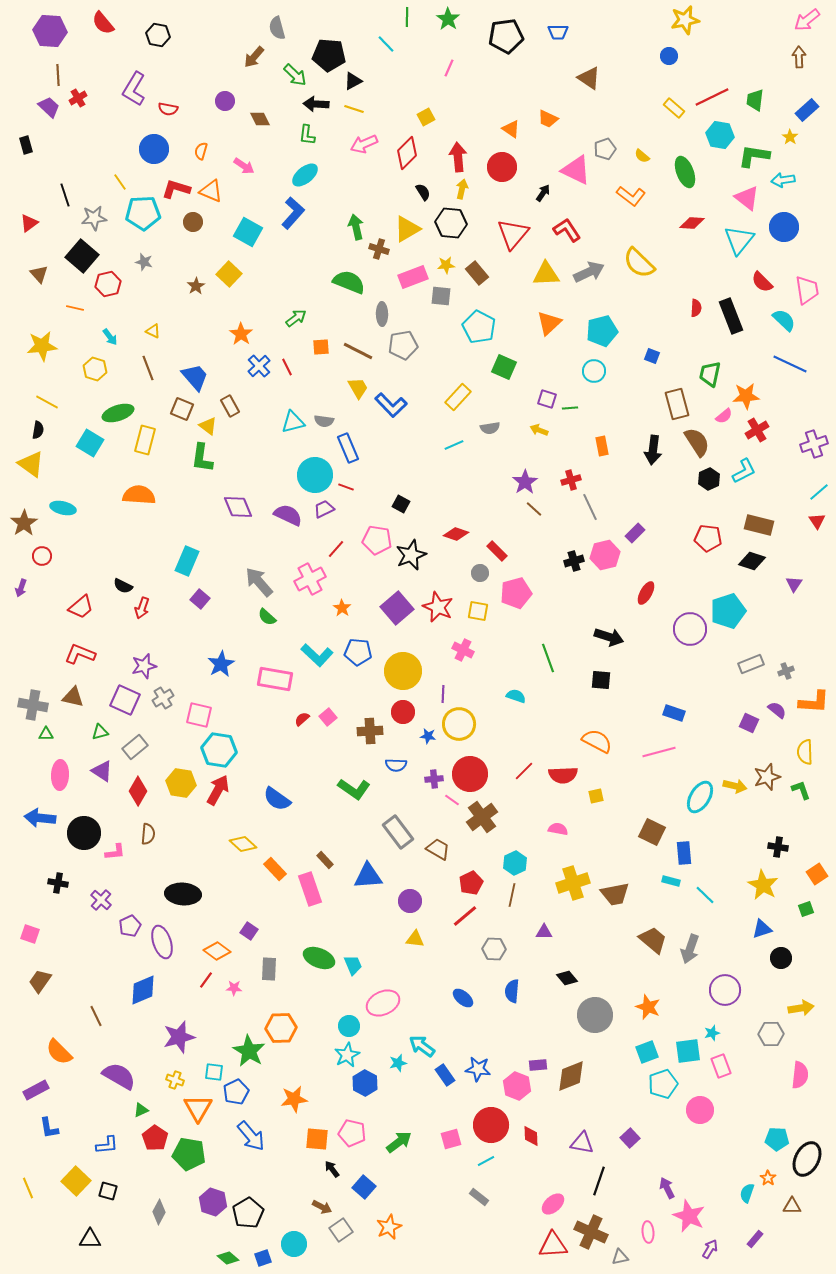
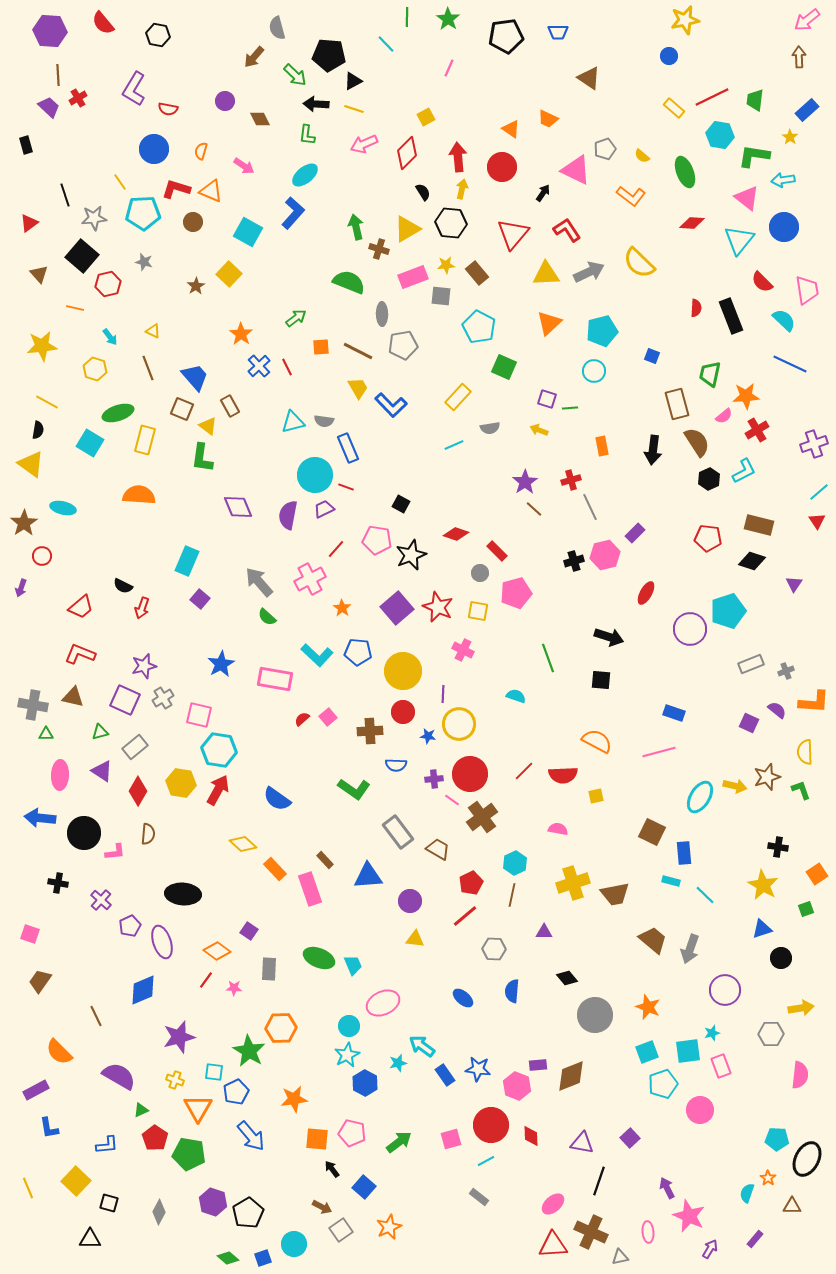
purple semicircle at (288, 515): rotated 104 degrees counterclockwise
black square at (108, 1191): moved 1 px right, 12 px down
